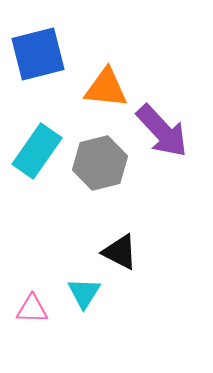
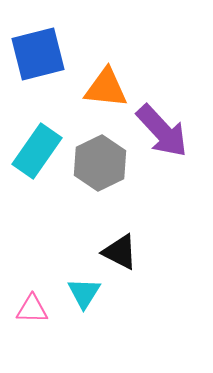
gray hexagon: rotated 12 degrees counterclockwise
